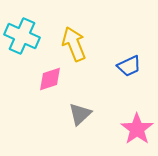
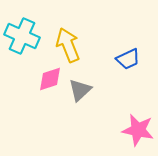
yellow arrow: moved 6 px left, 1 px down
blue trapezoid: moved 1 px left, 7 px up
gray triangle: moved 24 px up
pink star: moved 1 px right, 1 px down; rotated 24 degrees counterclockwise
